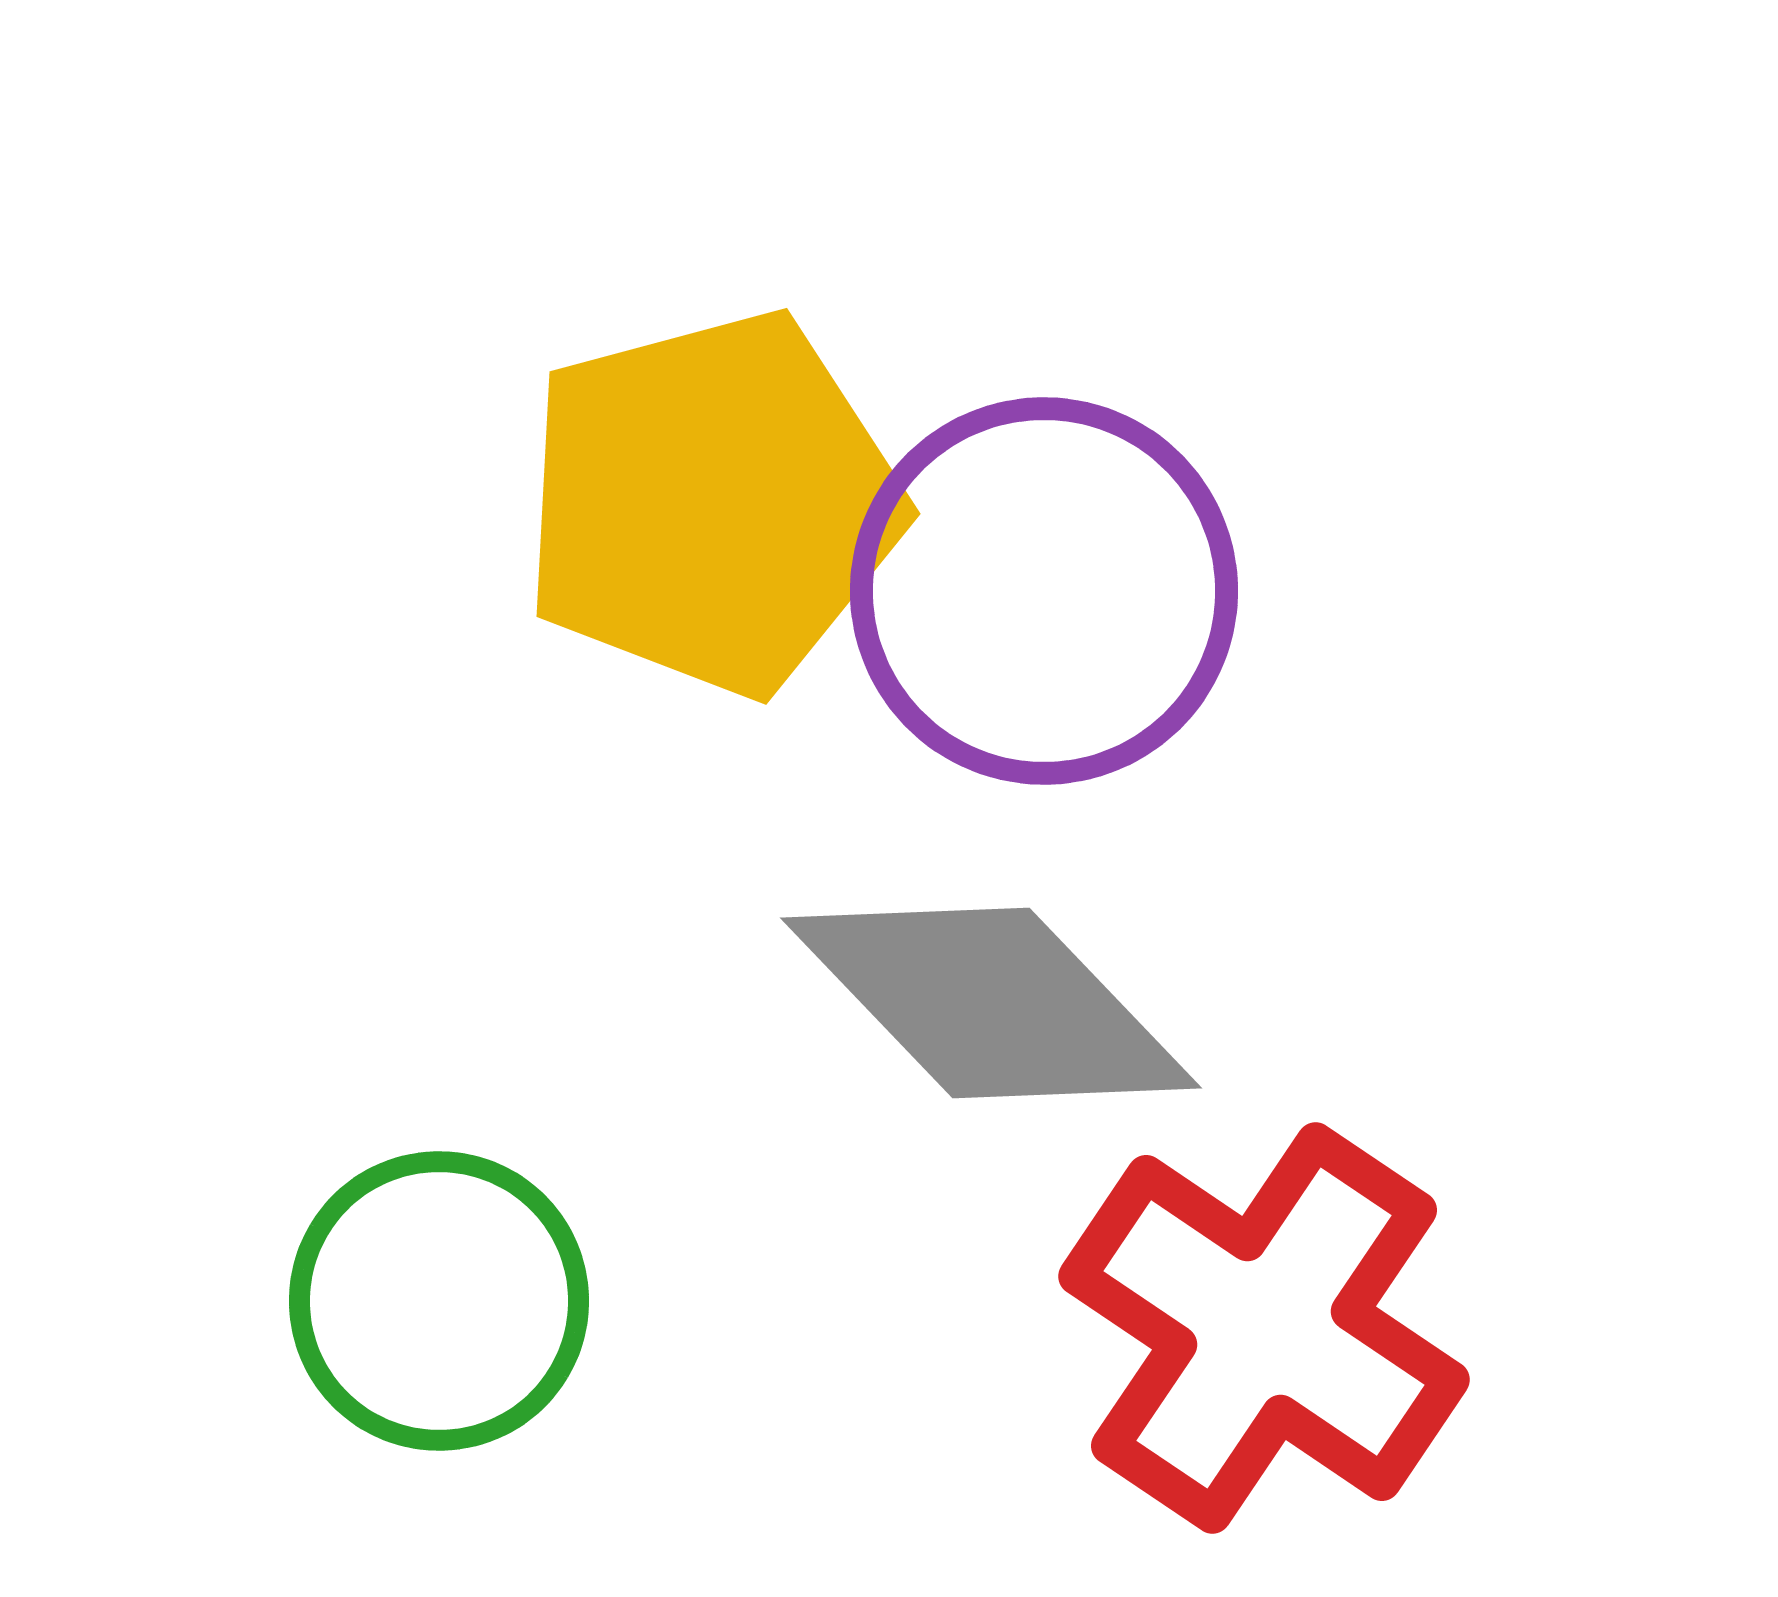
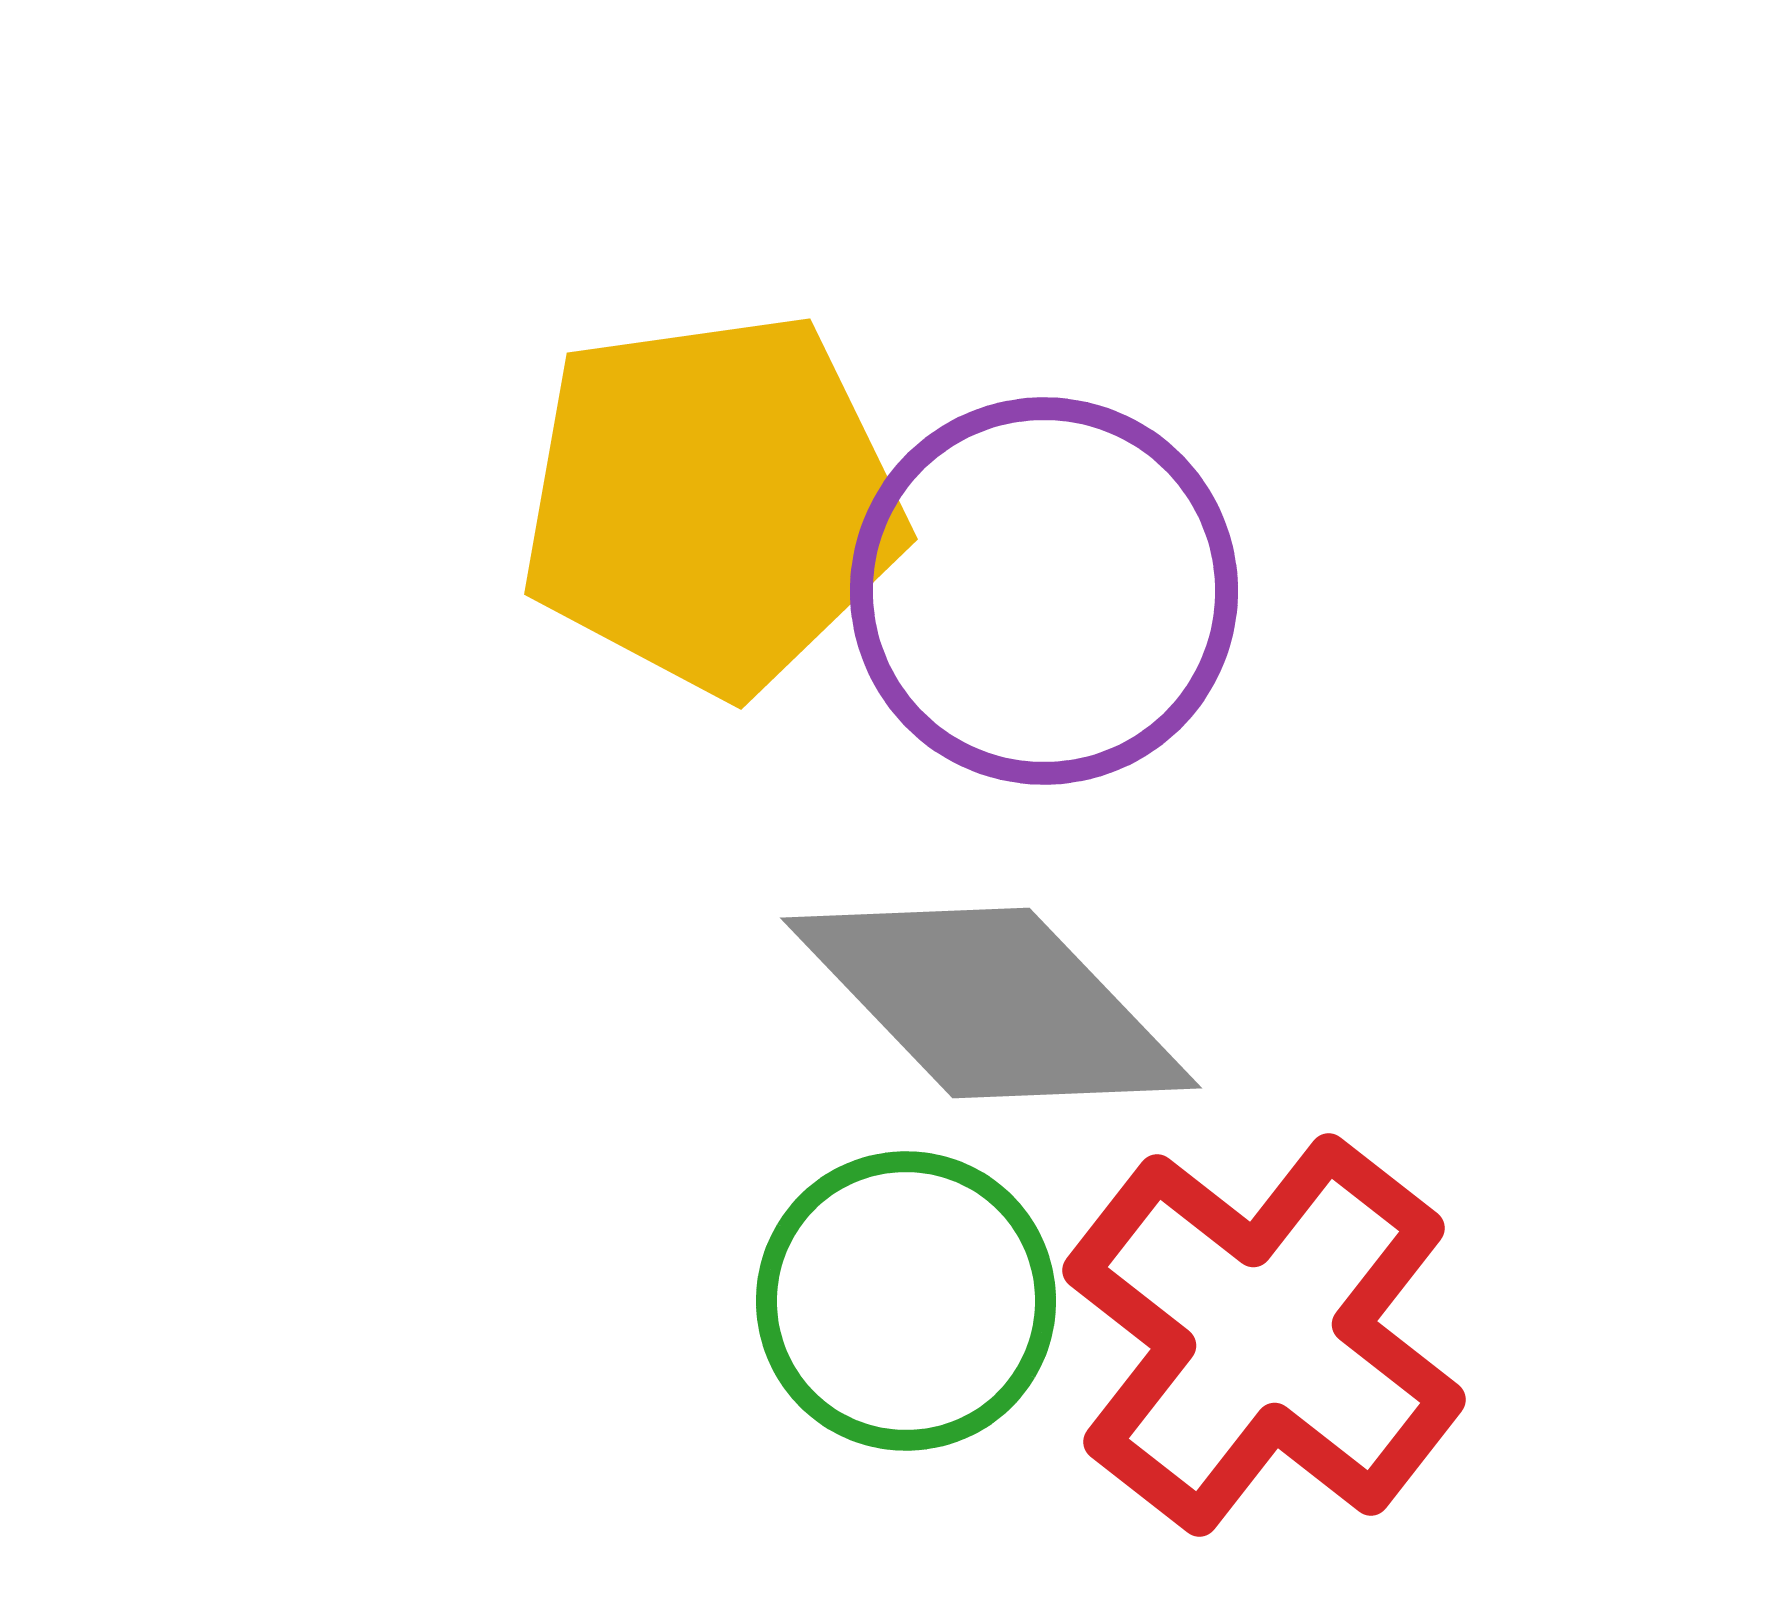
yellow pentagon: rotated 7 degrees clockwise
green circle: moved 467 px right
red cross: moved 7 px down; rotated 4 degrees clockwise
